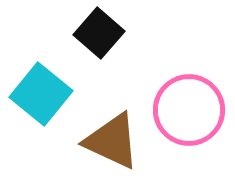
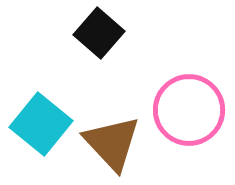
cyan square: moved 30 px down
brown triangle: moved 2 px down; rotated 22 degrees clockwise
